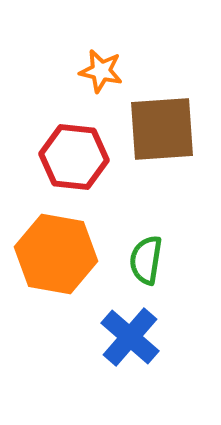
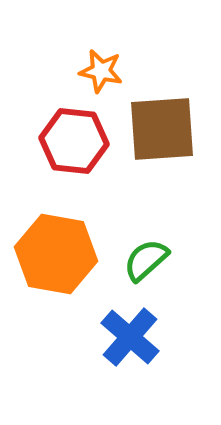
red hexagon: moved 16 px up
green semicircle: rotated 39 degrees clockwise
